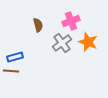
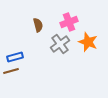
pink cross: moved 2 px left, 1 px down
gray cross: moved 2 px left, 1 px down
brown line: rotated 21 degrees counterclockwise
